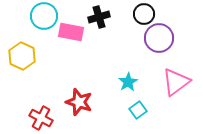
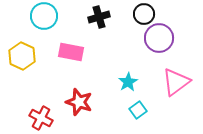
pink rectangle: moved 20 px down
